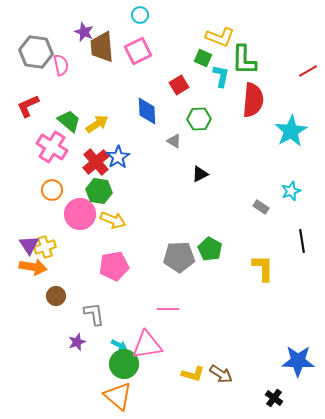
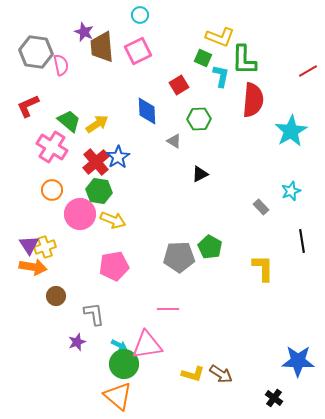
gray rectangle at (261, 207): rotated 14 degrees clockwise
green pentagon at (210, 249): moved 2 px up
